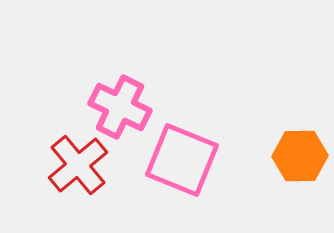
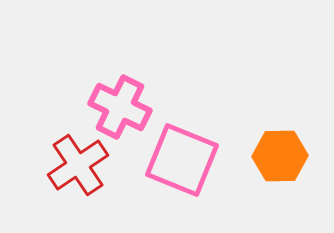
orange hexagon: moved 20 px left
red cross: rotated 6 degrees clockwise
